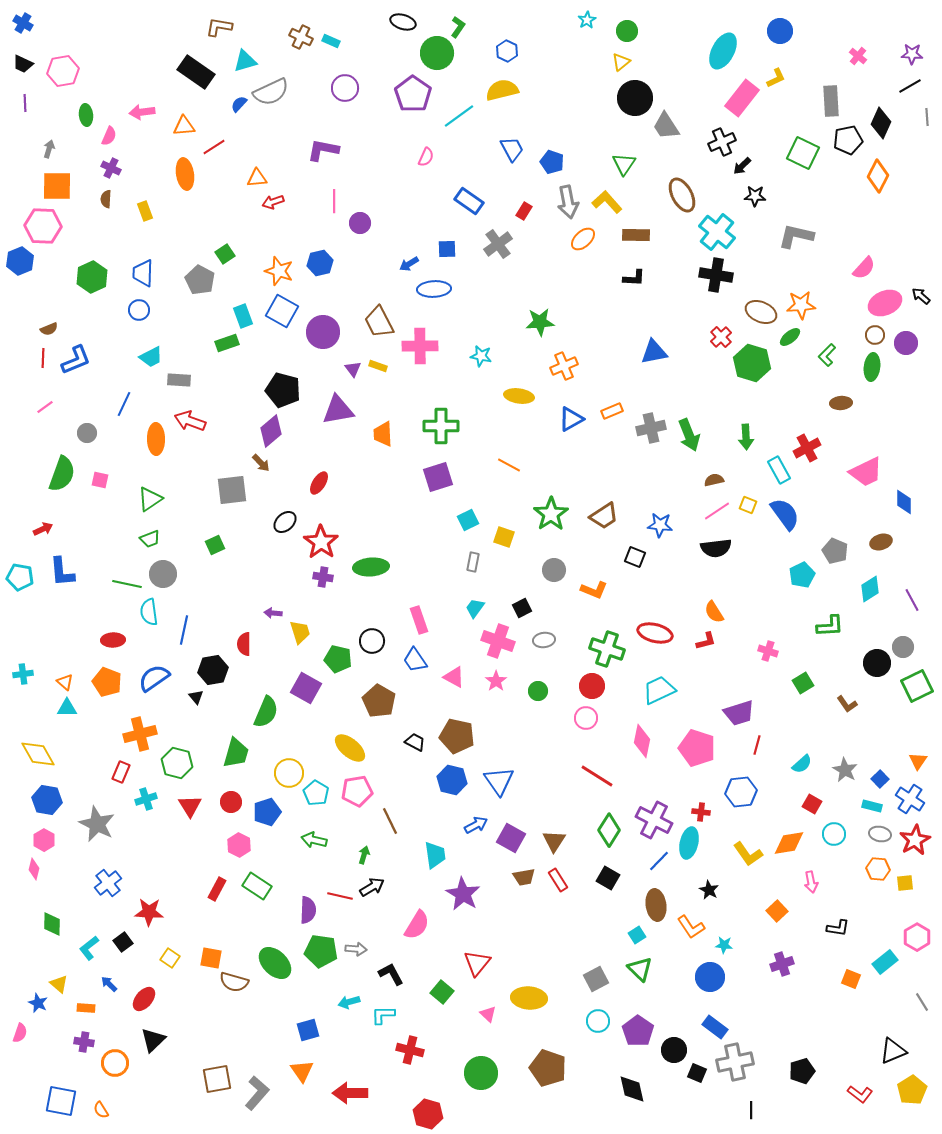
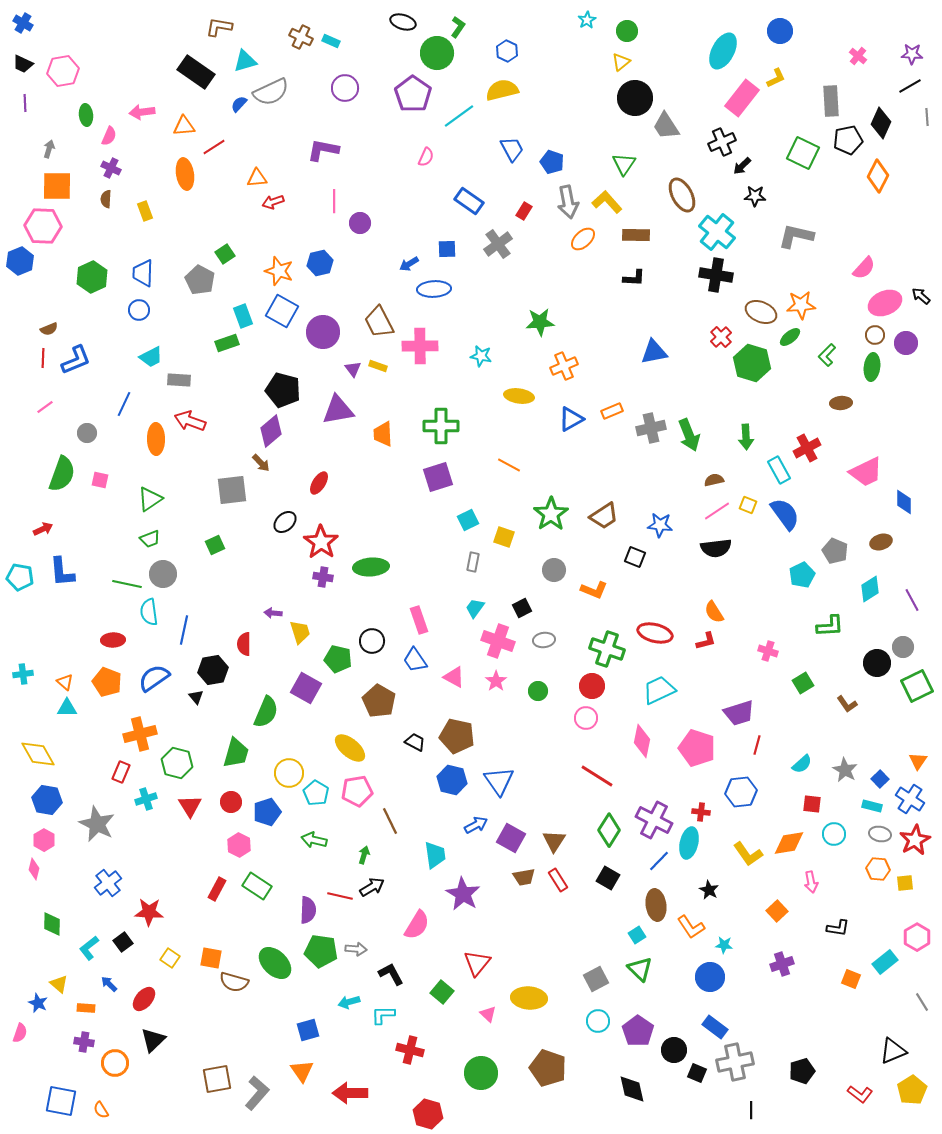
red square at (812, 804): rotated 24 degrees counterclockwise
